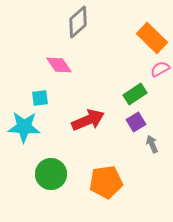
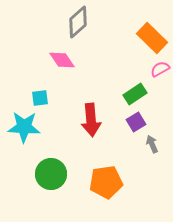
pink diamond: moved 3 px right, 5 px up
red arrow: moved 3 px right; rotated 108 degrees clockwise
